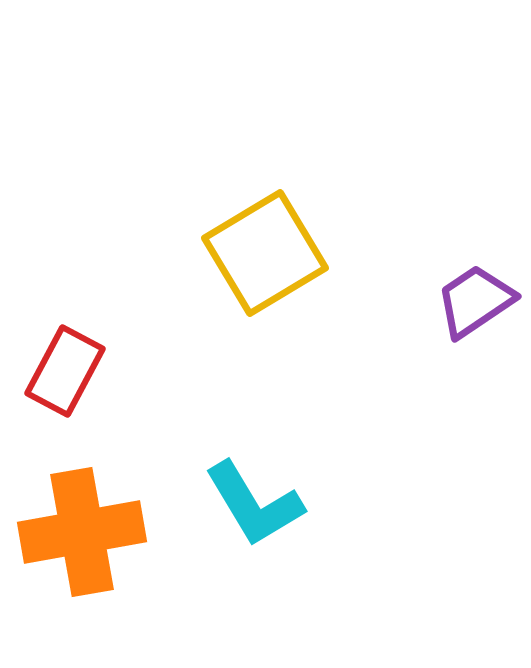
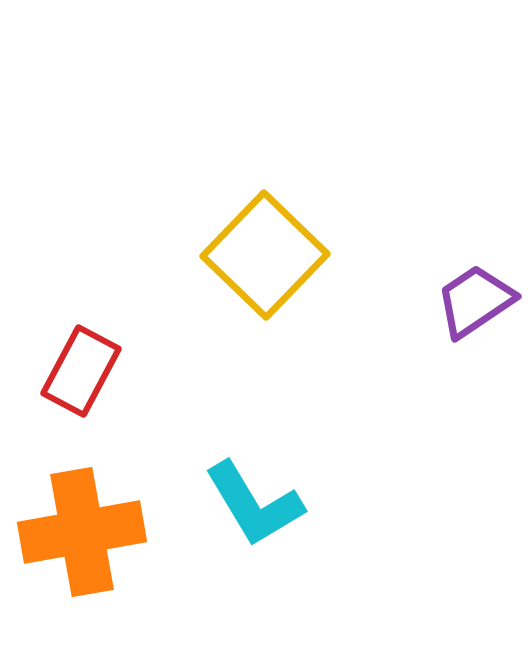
yellow square: moved 2 px down; rotated 15 degrees counterclockwise
red rectangle: moved 16 px right
